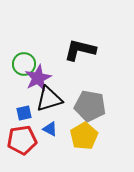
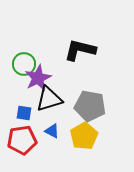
blue square: rotated 21 degrees clockwise
blue triangle: moved 2 px right, 2 px down
